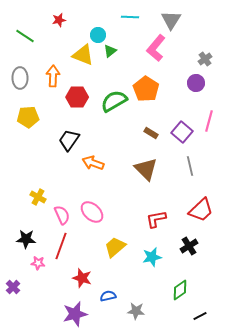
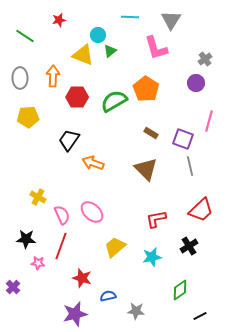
pink L-shape at (156, 48): rotated 56 degrees counterclockwise
purple square at (182, 132): moved 1 px right, 7 px down; rotated 20 degrees counterclockwise
